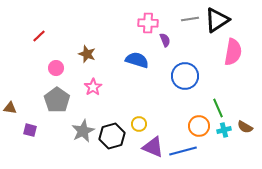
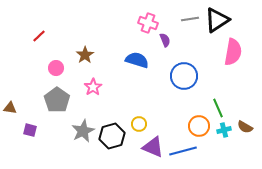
pink cross: rotated 18 degrees clockwise
brown star: moved 2 px left, 1 px down; rotated 18 degrees clockwise
blue circle: moved 1 px left
